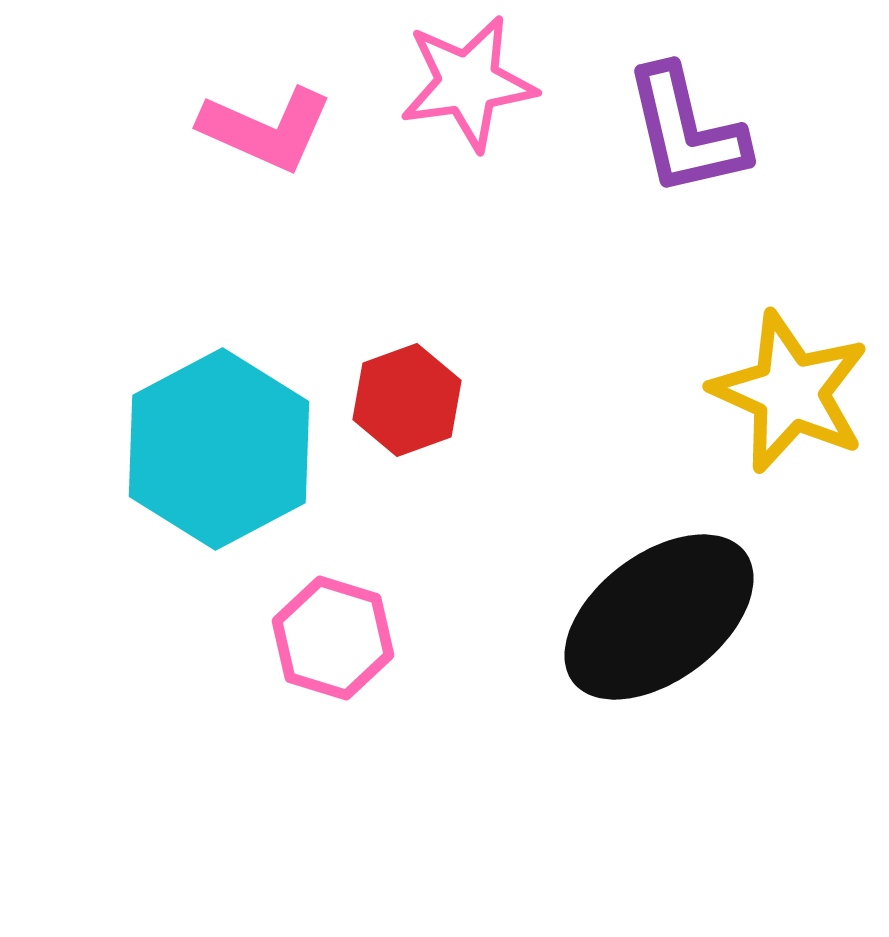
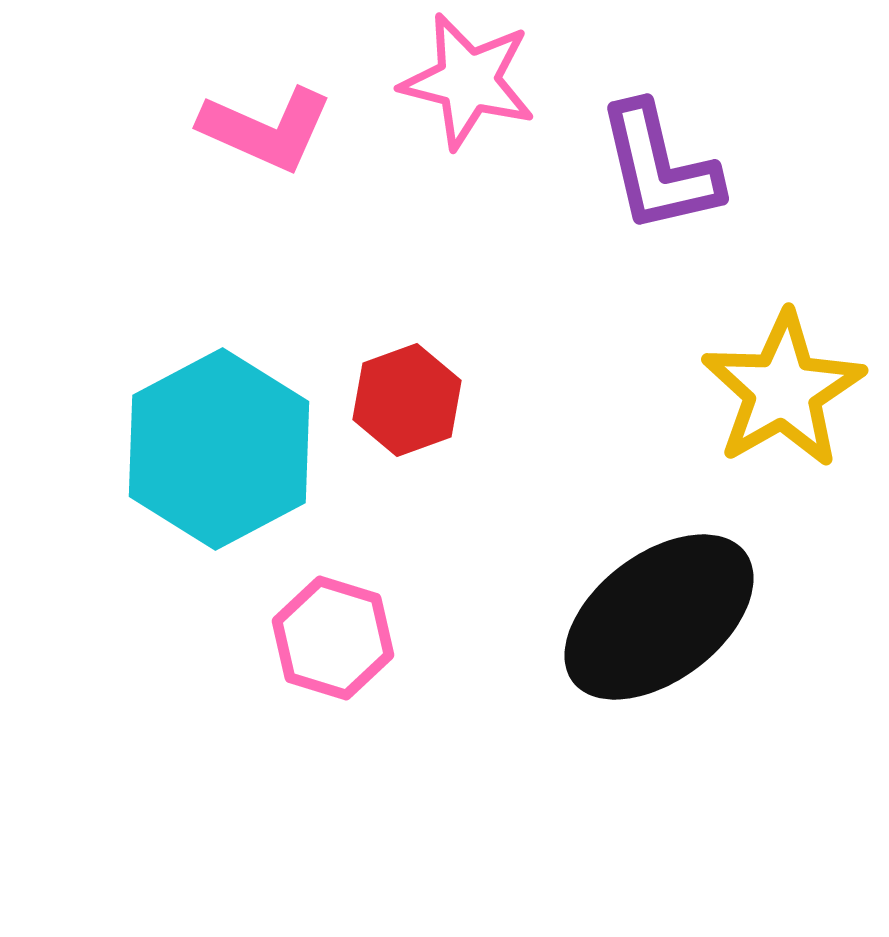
pink star: moved 2 px up; rotated 22 degrees clockwise
purple L-shape: moved 27 px left, 37 px down
yellow star: moved 7 px left, 2 px up; rotated 18 degrees clockwise
